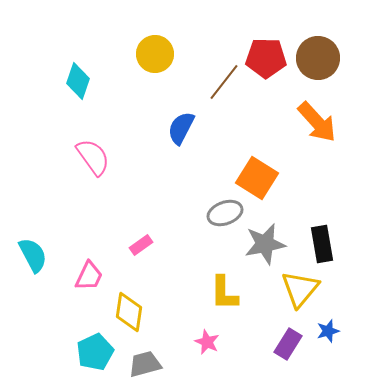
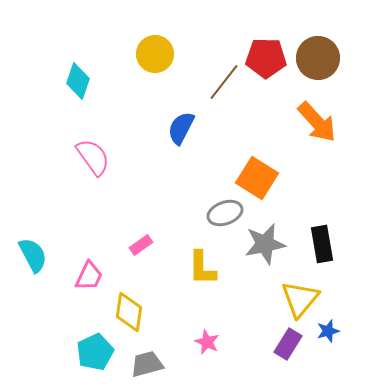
yellow triangle: moved 10 px down
yellow L-shape: moved 22 px left, 25 px up
gray trapezoid: moved 2 px right
